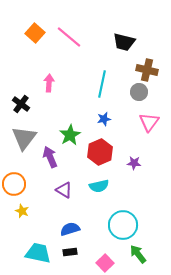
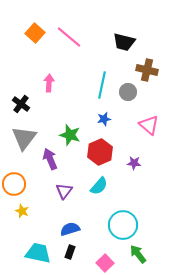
cyan line: moved 1 px down
gray circle: moved 11 px left
pink triangle: moved 3 px down; rotated 25 degrees counterclockwise
green star: rotated 25 degrees counterclockwise
purple arrow: moved 2 px down
cyan semicircle: rotated 36 degrees counterclockwise
purple triangle: moved 1 px down; rotated 36 degrees clockwise
black rectangle: rotated 64 degrees counterclockwise
